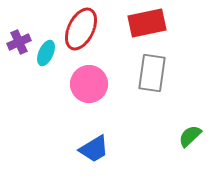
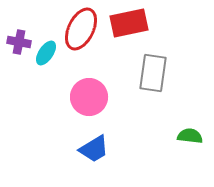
red rectangle: moved 18 px left
purple cross: rotated 35 degrees clockwise
cyan ellipse: rotated 10 degrees clockwise
gray rectangle: moved 1 px right
pink circle: moved 13 px down
green semicircle: rotated 50 degrees clockwise
